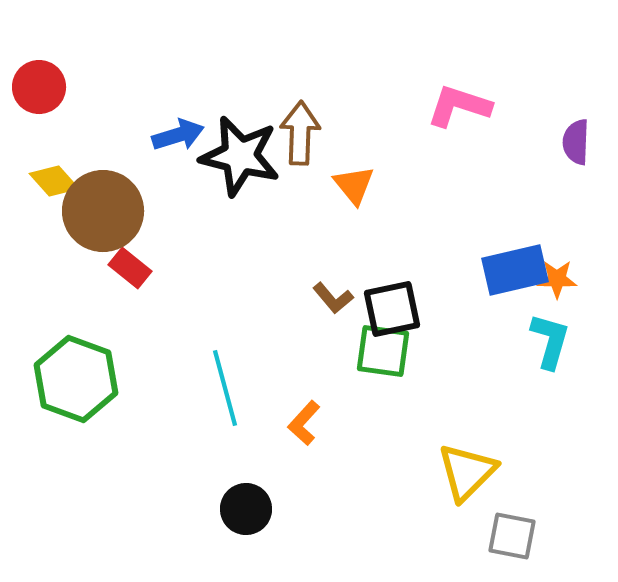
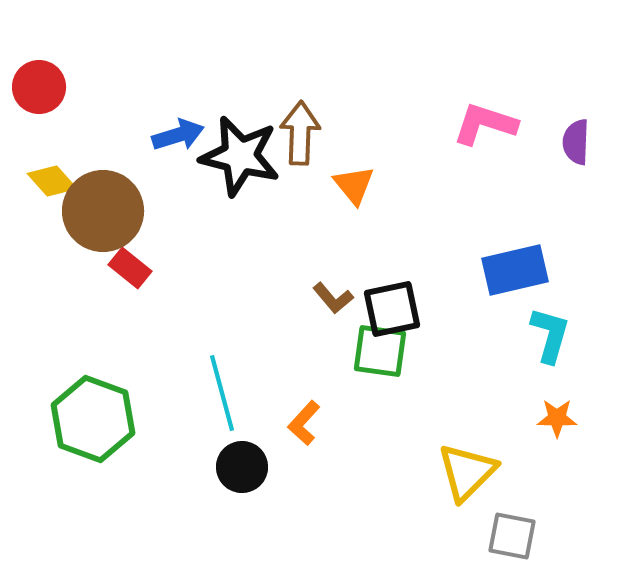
pink L-shape: moved 26 px right, 18 px down
yellow diamond: moved 2 px left
orange star: moved 139 px down
cyan L-shape: moved 6 px up
green square: moved 3 px left
green hexagon: moved 17 px right, 40 px down
cyan line: moved 3 px left, 5 px down
black circle: moved 4 px left, 42 px up
